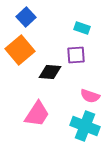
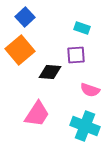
blue square: moved 1 px left
pink semicircle: moved 6 px up
